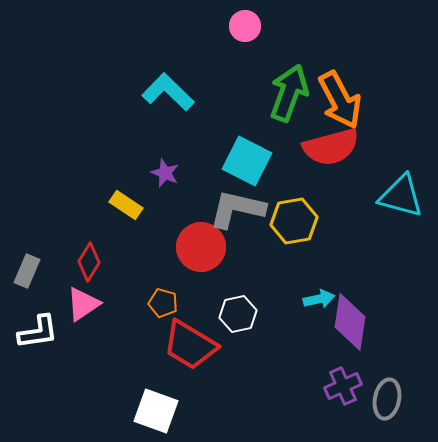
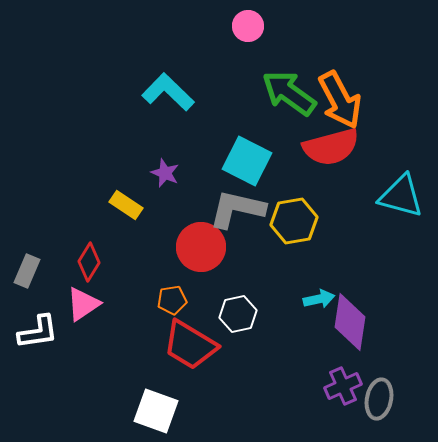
pink circle: moved 3 px right
green arrow: rotated 74 degrees counterclockwise
orange pentagon: moved 9 px right, 3 px up; rotated 24 degrees counterclockwise
gray ellipse: moved 8 px left
